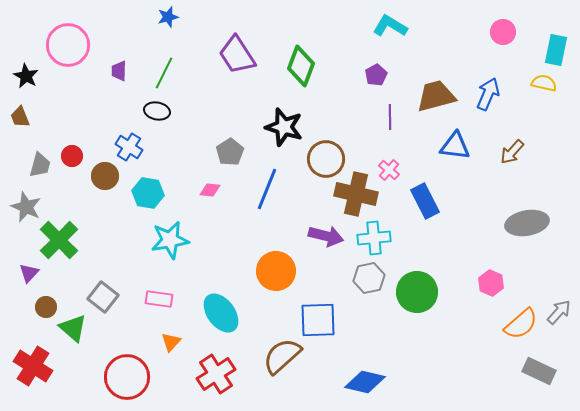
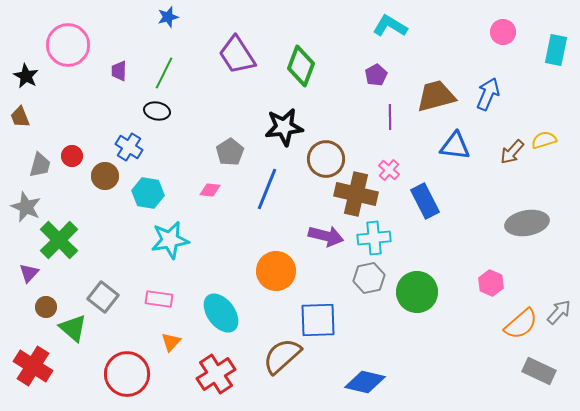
yellow semicircle at (544, 83): moved 57 px down; rotated 30 degrees counterclockwise
black star at (284, 127): rotated 24 degrees counterclockwise
red circle at (127, 377): moved 3 px up
